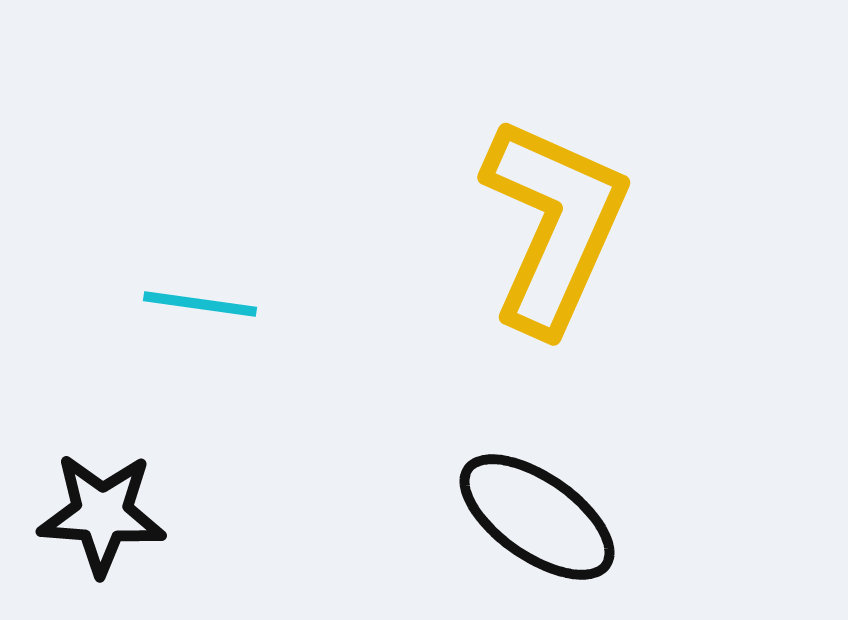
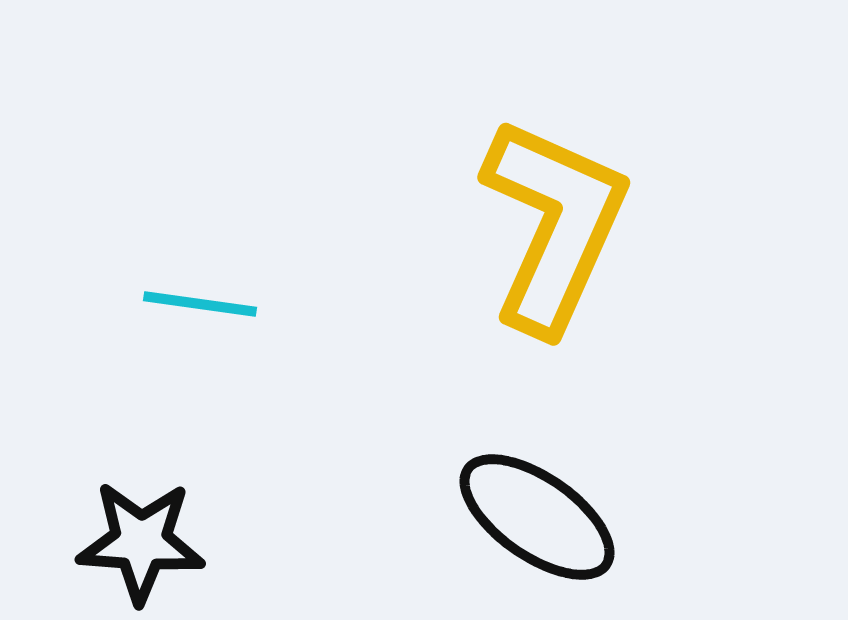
black star: moved 39 px right, 28 px down
